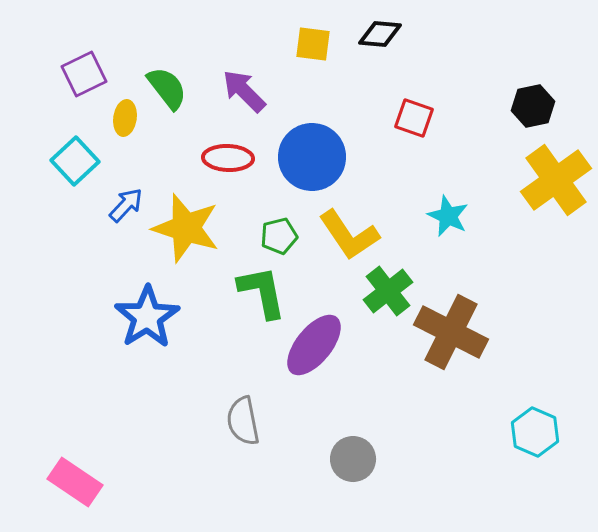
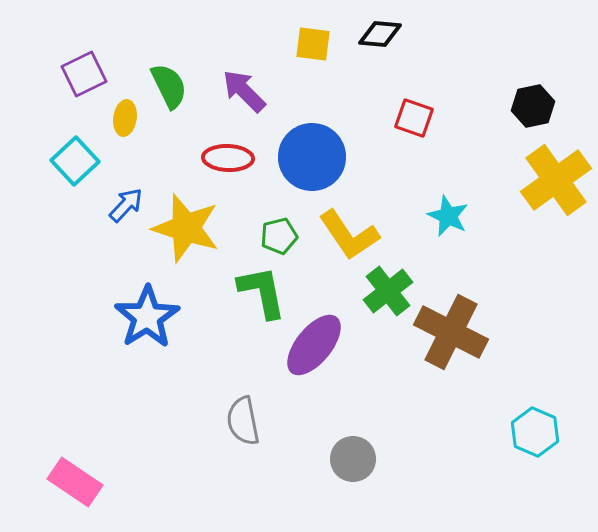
green semicircle: moved 2 px right, 2 px up; rotated 12 degrees clockwise
